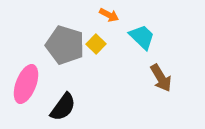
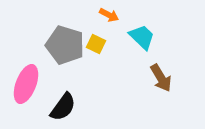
yellow square: rotated 18 degrees counterclockwise
